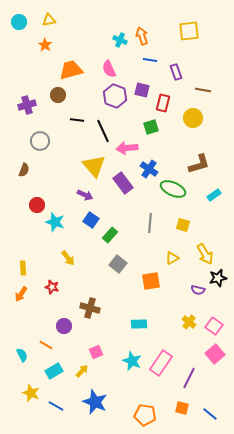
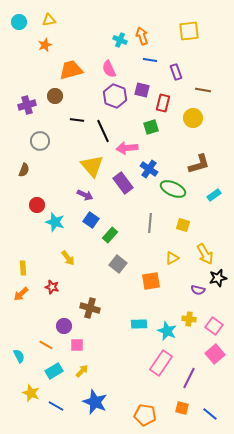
orange star at (45, 45): rotated 16 degrees clockwise
brown circle at (58, 95): moved 3 px left, 1 px down
yellow triangle at (94, 166): moved 2 px left
orange arrow at (21, 294): rotated 14 degrees clockwise
yellow cross at (189, 322): moved 3 px up; rotated 32 degrees counterclockwise
pink square at (96, 352): moved 19 px left, 7 px up; rotated 24 degrees clockwise
cyan semicircle at (22, 355): moved 3 px left, 1 px down
cyan star at (132, 361): moved 35 px right, 30 px up
